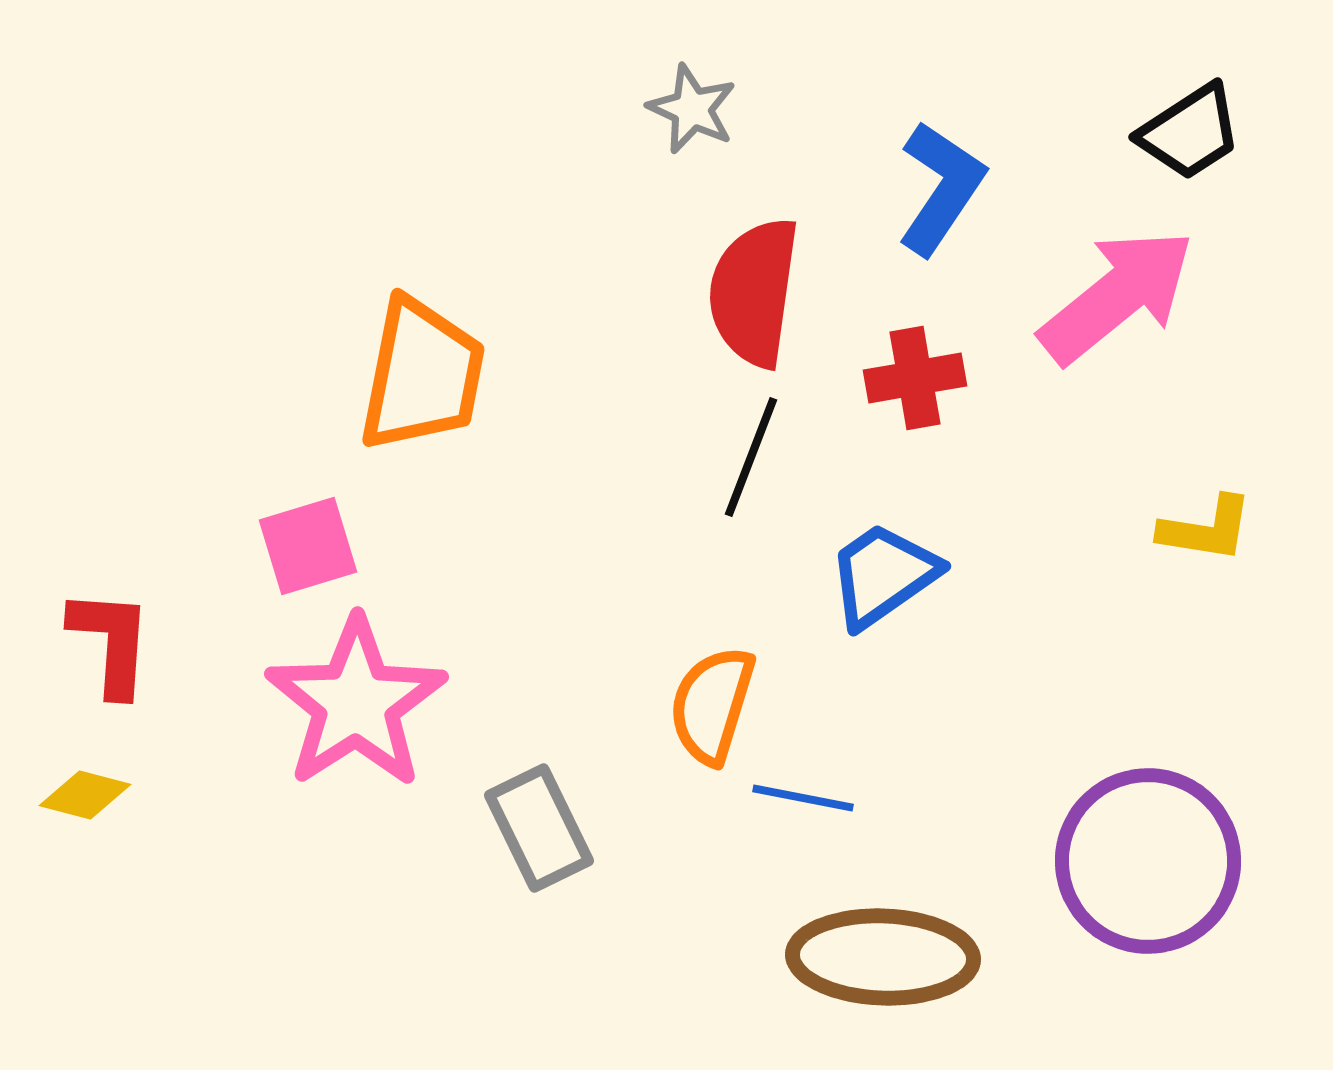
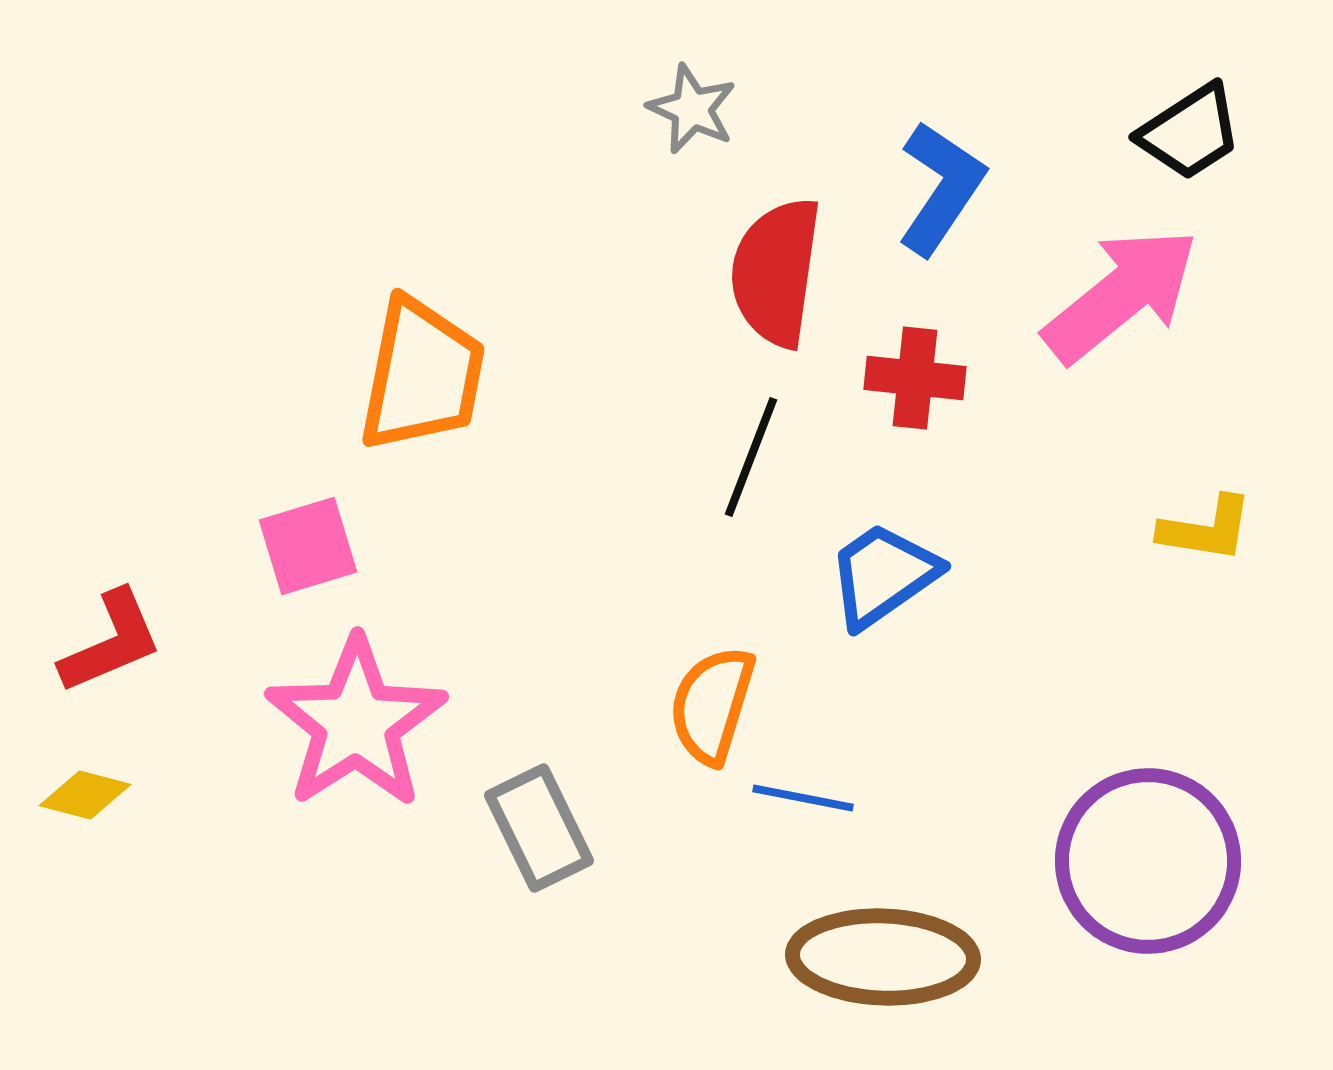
red semicircle: moved 22 px right, 20 px up
pink arrow: moved 4 px right, 1 px up
red cross: rotated 16 degrees clockwise
red L-shape: rotated 63 degrees clockwise
pink star: moved 20 px down
